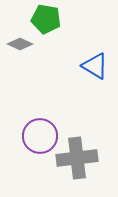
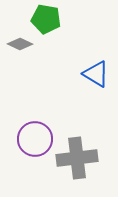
blue triangle: moved 1 px right, 8 px down
purple circle: moved 5 px left, 3 px down
